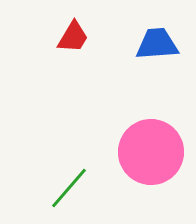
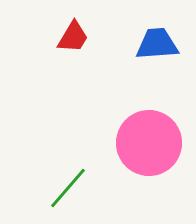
pink circle: moved 2 px left, 9 px up
green line: moved 1 px left
